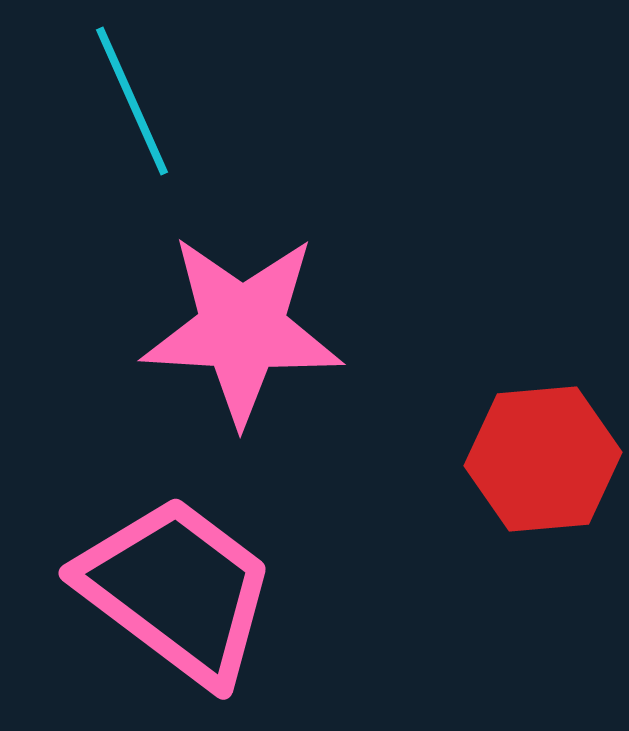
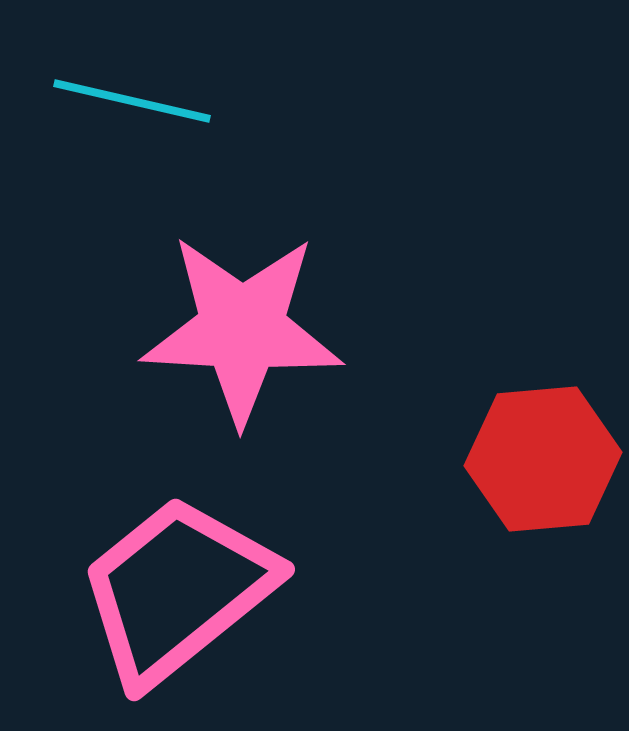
cyan line: rotated 53 degrees counterclockwise
pink trapezoid: rotated 76 degrees counterclockwise
